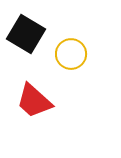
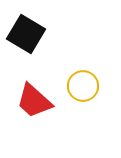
yellow circle: moved 12 px right, 32 px down
